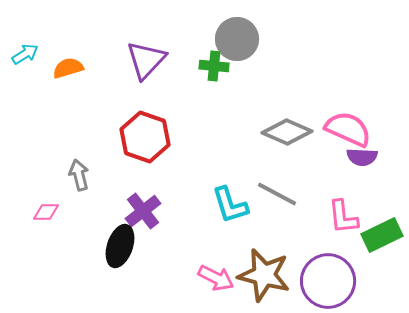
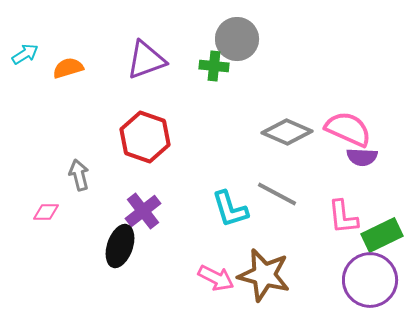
purple triangle: rotated 27 degrees clockwise
cyan L-shape: moved 4 px down
purple circle: moved 42 px right, 1 px up
